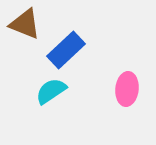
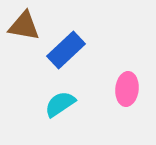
brown triangle: moved 1 px left, 2 px down; rotated 12 degrees counterclockwise
cyan semicircle: moved 9 px right, 13 px down
